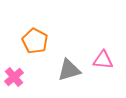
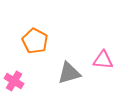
gray triangle: moved 3 px down
pink cross: moved 4 px down; rotated 18 degrees counterclockwise
